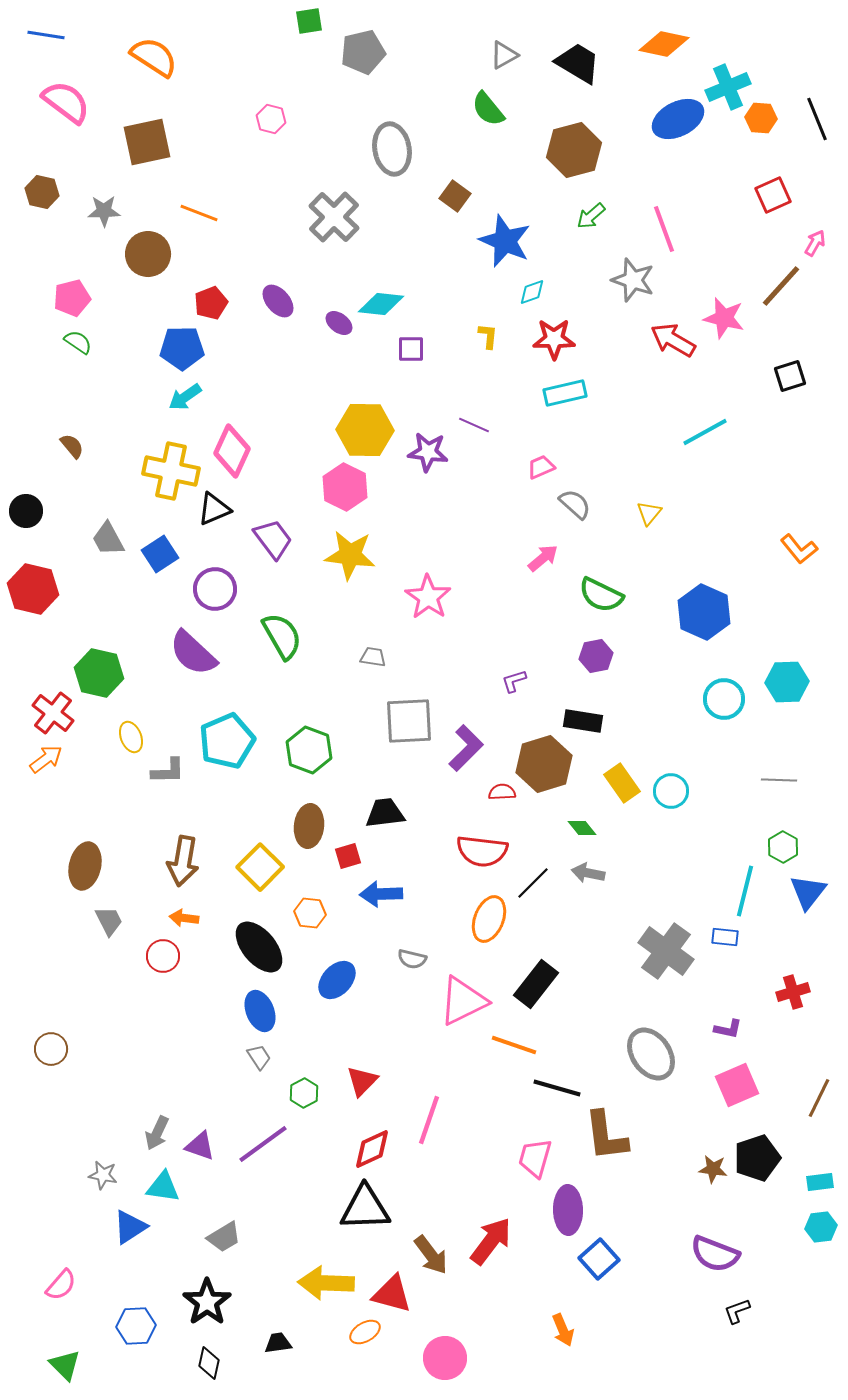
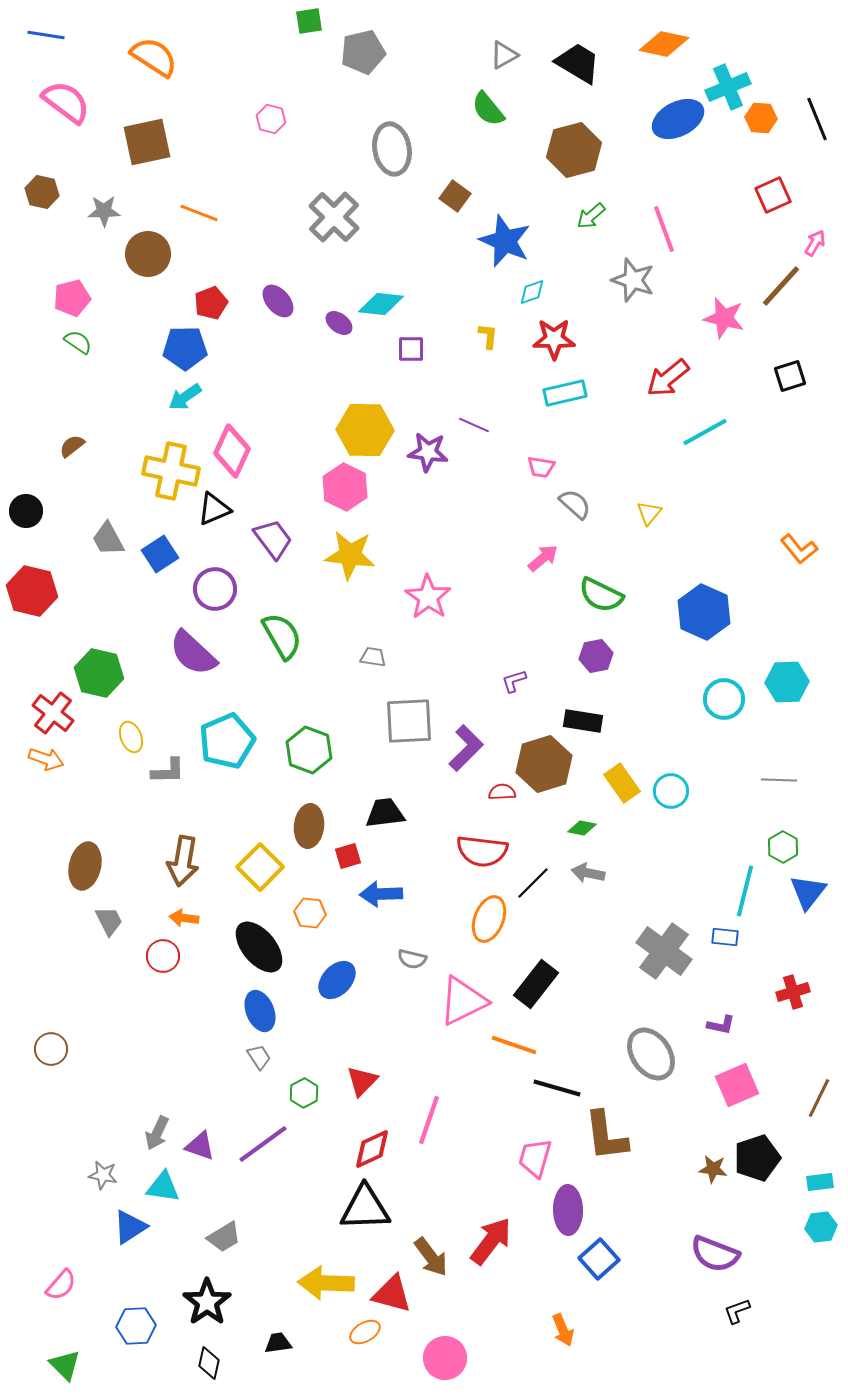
red arrow at (673, 340): moved 5 px left, 38 px down; rotated 69 degrees counterclockwise
blue pentagon at (182, 348): moved 3 px right
brown semicircle at (72, 446): rotated 88 degrees counterclockwise
pink trapezoid at (541, 467): rotated 148 degrees counterclockwise
red hexagon at (33, 589): moved 1 px left, 2 px down
orange arrow at (46, 759): rotated 56 degrees clockwise
green diamond at (582, 828): rotated 40 degrees counterclockwise
gray cross at (666, 951): moved 2 px left
purple L-shape at (728, 1029): moved 7 px left, 4 px up
brown arrow at (431, 1255): moved 2 px down
